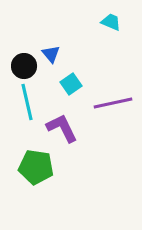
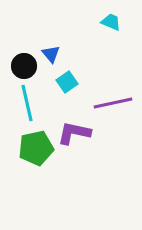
cyan square: moved 4 px left, 2 px up
cyan line: moved 1 px down
purple L-shape: moved 12 px right, 5 px down; rotated 52 degrees counterclockwise
green pentagon: moved 19 px up; rotated 20 degrees counterclockwise
